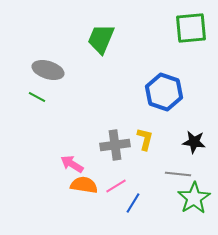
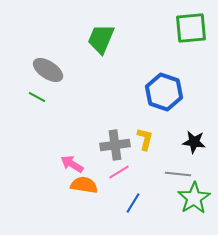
gray ellipse: rotated 16 degrees clockwise
pink line: moved 3 px right, 14 px up
